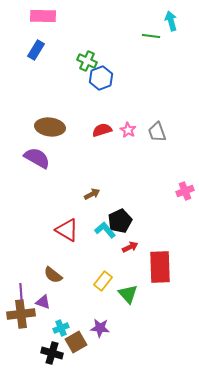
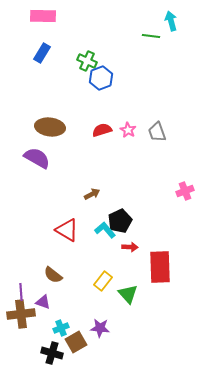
blue rectangle: moved 6 px right, 3 px down
red arrow: rotated 28 degrees clockwise
